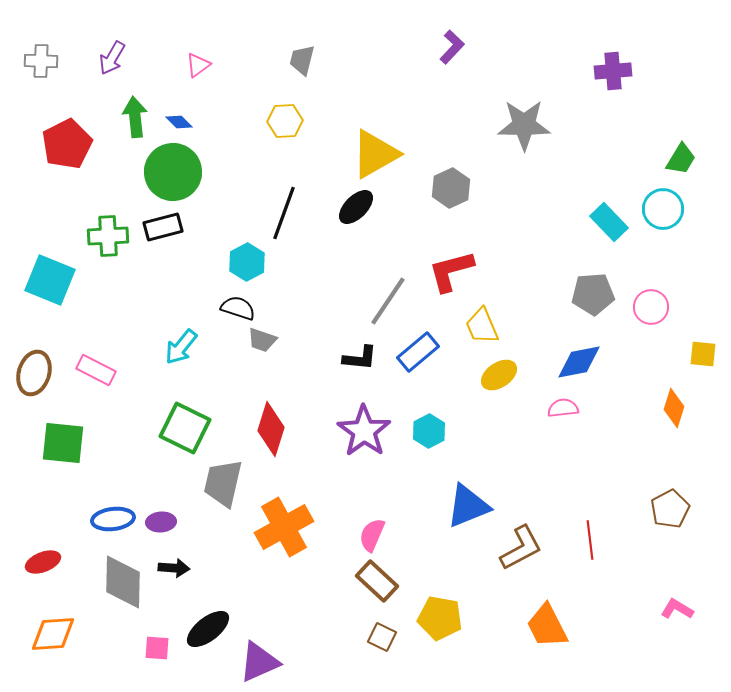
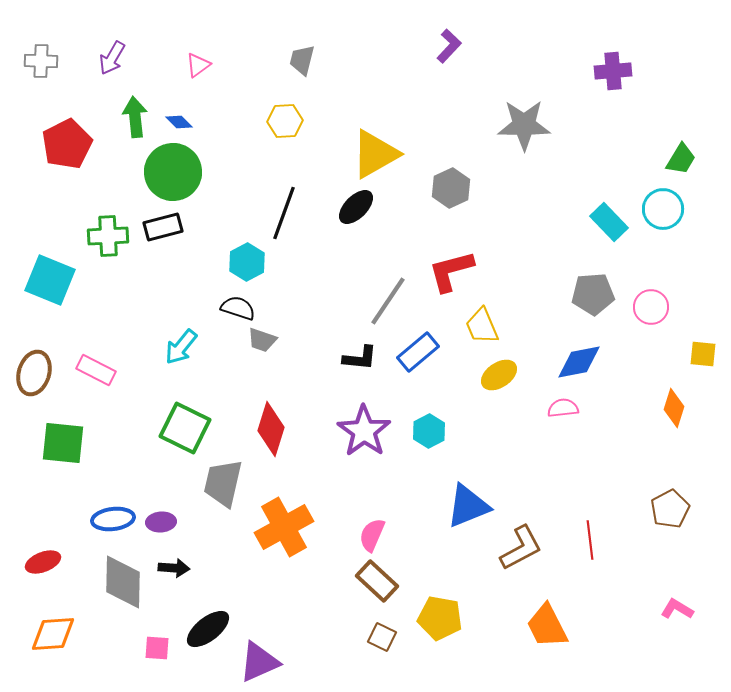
purple L-shape at (452, 47): moved 3 px left, 1 px up
